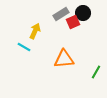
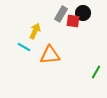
gray rectangle: rotated 28 degrees counterclockwise
red square: moved 1 px up; rotated 32 degrees clockwise
orange triangle: moved 14 px left, 4 px up
